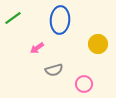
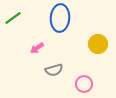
blue ellipse: moved 2 px up
